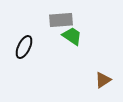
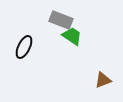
gray rectangle: rotated 25 degrees clockwise
brown triangle: rotated 12 degrees clockwise
